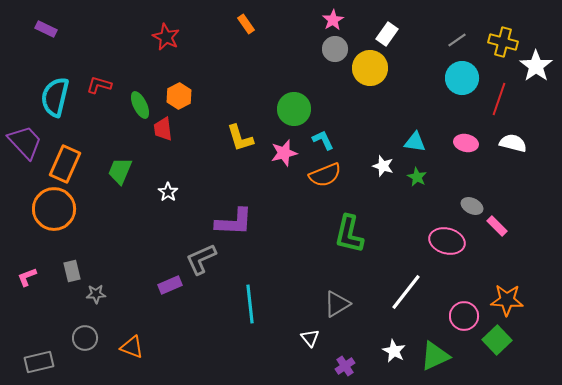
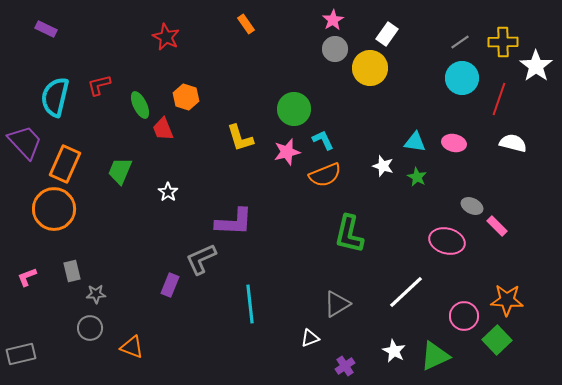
gray line at (457, 40): moved 3 px right, 2 px down
yellow cross at (503, 42): rotated 16 degrees counterclockwise
red L-shape at (99, 85): rotated 30 degrees counterclockwise
orange hexagon at (179, 96): moved 7 px right, 1 px down; rotated 15 degrees counterclockwise
red trapezoid at (163, 129): rotated 15 degrees counterclockwise
pink ellipse at (466, 143): moved 12 px left
pink star at (284, 153): moved 3 px right, 1 px up
purple rectangle at (170, 285): rotated 45 degrees counterclockwise
white line at (406, 292): rotated 9 degrees clockwise
gray circle at (85, 338): moved 5 px right, 10 px up
white triangle at (310, 338): rotated 48 degrees clockwise
gray rectangle at (39, 362): moved 18 px left, 8 px up
